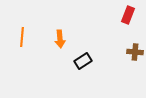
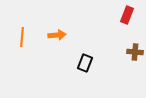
red rectangle: moved 1 px left
orange arrow: moved 3 px left, 4 px up; rotated 90 degrees counterclockwise
black rectangle: moved 2 px right, 2 px down; rotated 36 degrees counterclockwise
